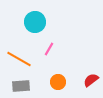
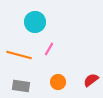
orange line: moved 4 px up; rotated 15 degrees counterclockwise
gray rectangle: rotated 12 degrees clockwise
